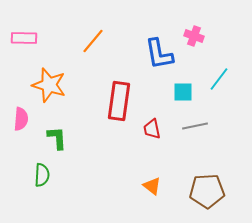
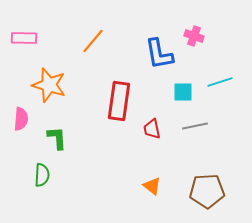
cyan line: moved 1 px right, 3 px down; rotated 35 degrees clockwise
